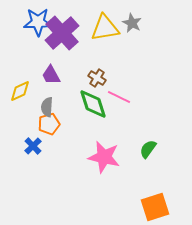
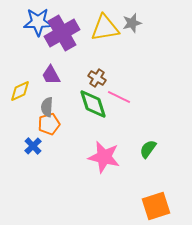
gray star: rotated 30 degrees clockwise
purple cross: rotated 12 degrees clockwise
orange square: moved 1 px right, 1 px up
